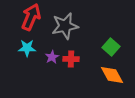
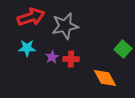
red arrow: rotated 48 degrees clockwise
green square: moved 12 px right, 2 px down
orange diamond: moved 7 px left, 3 px down
